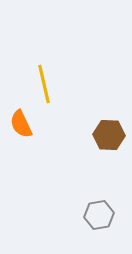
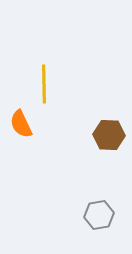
yellow line: rotated 12 degrees clockwise
